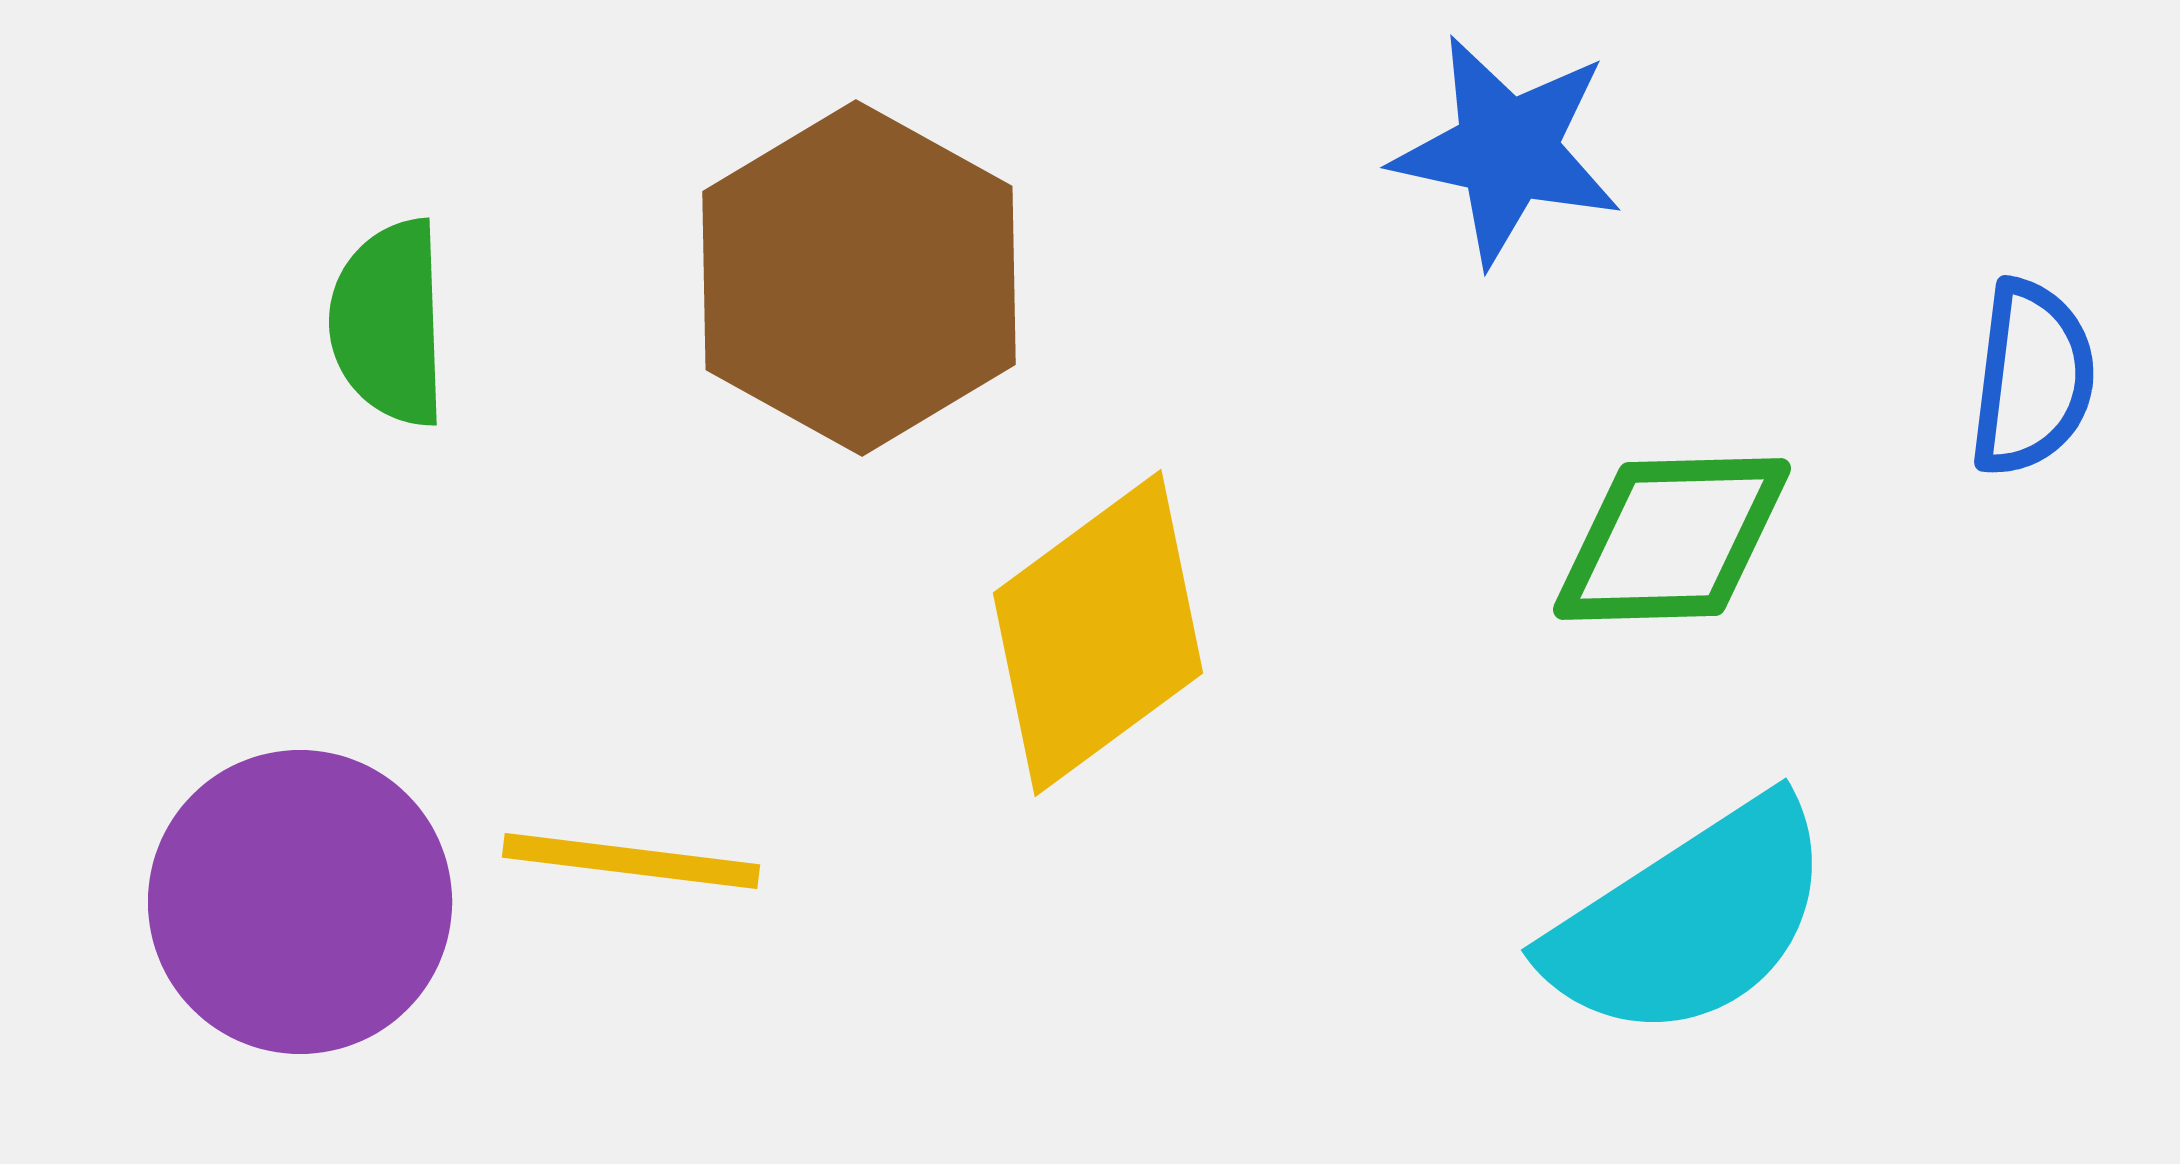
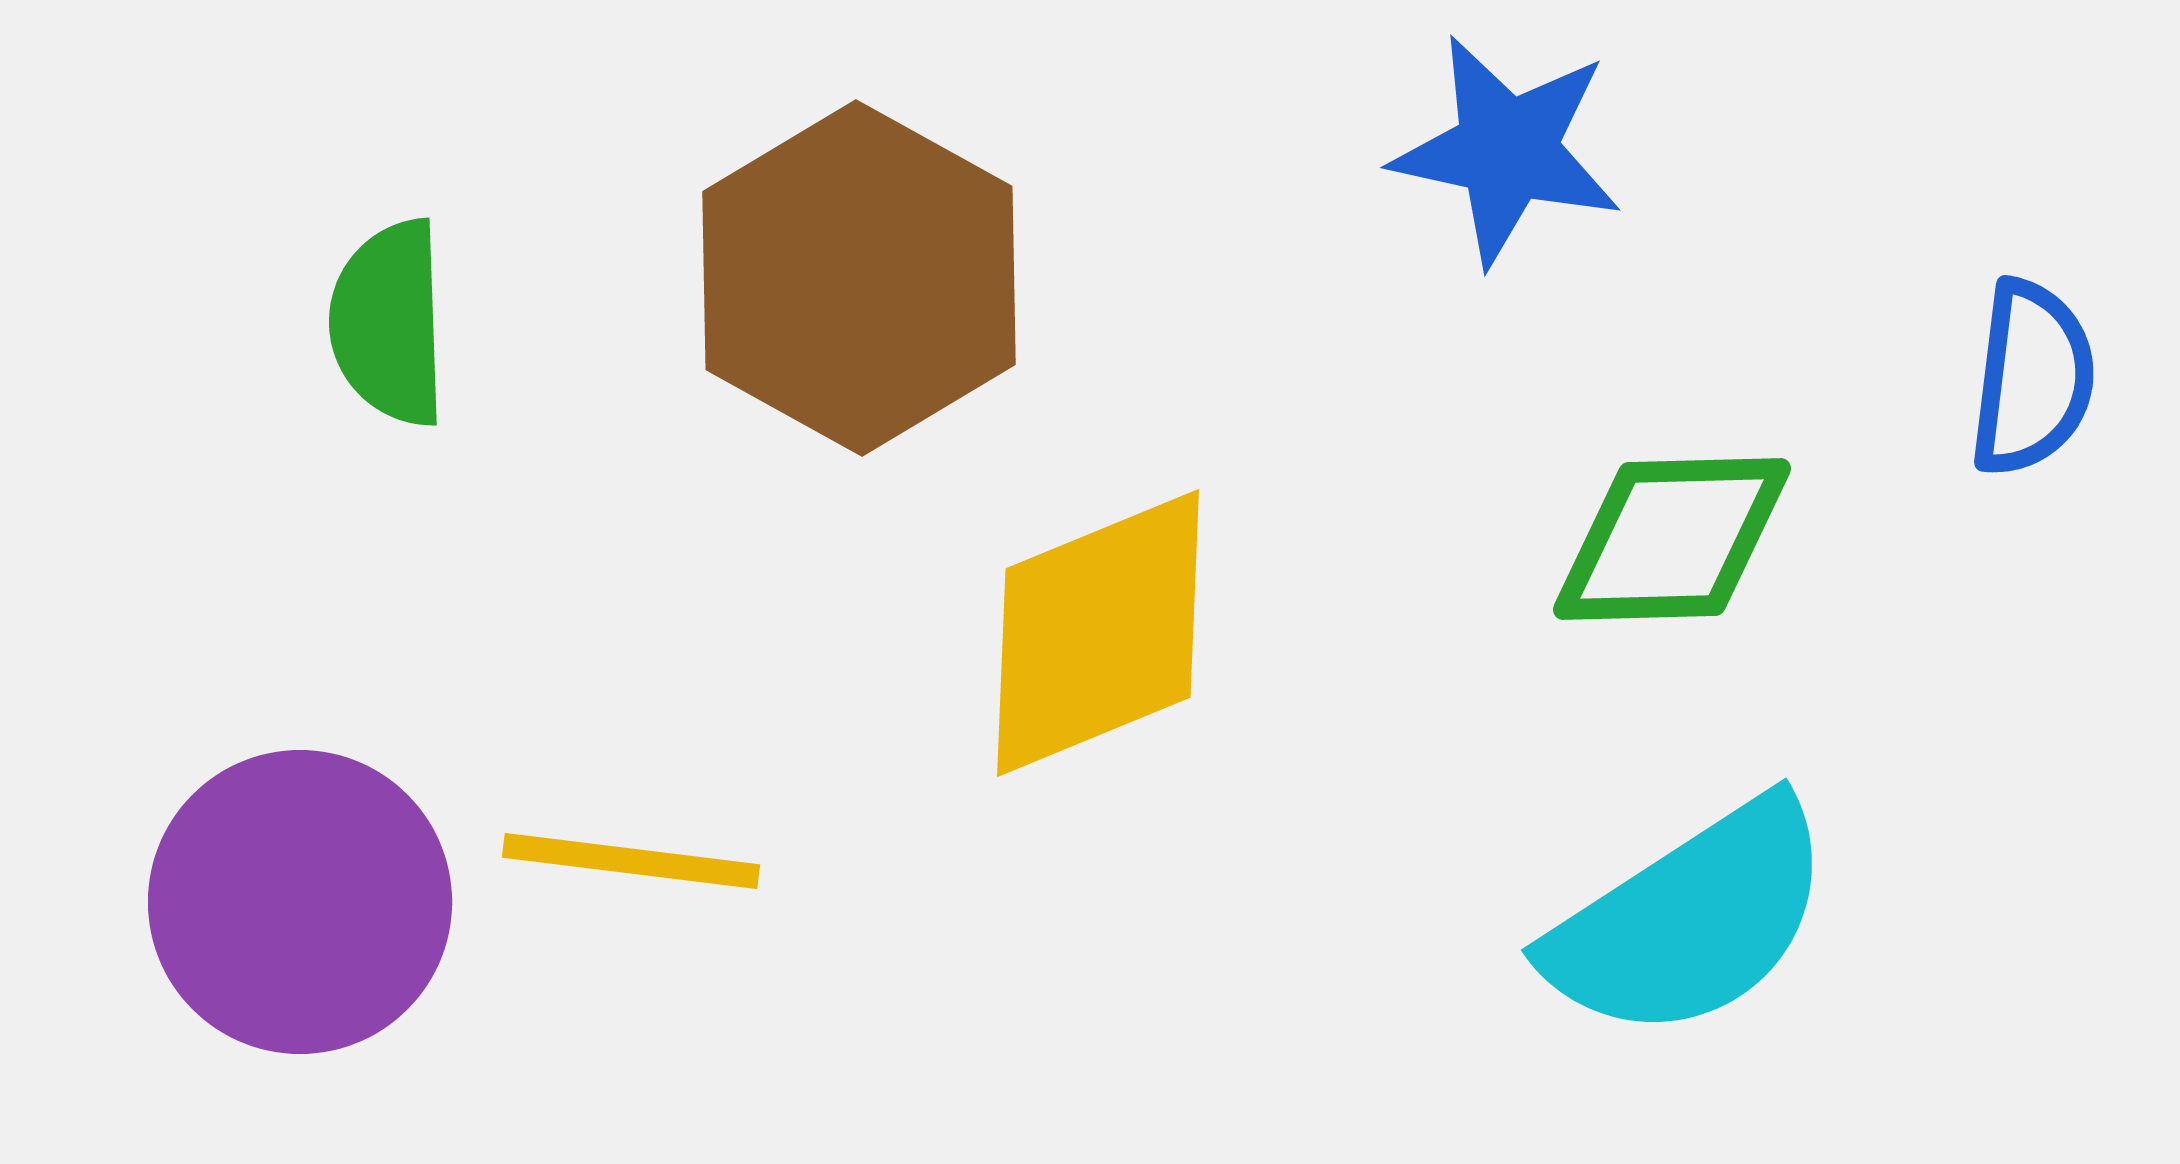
yellow diamond: rotated 14 degrees clockwise
